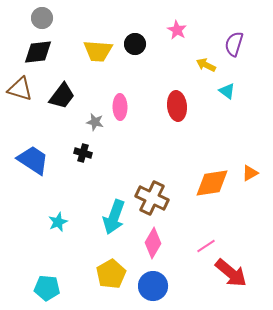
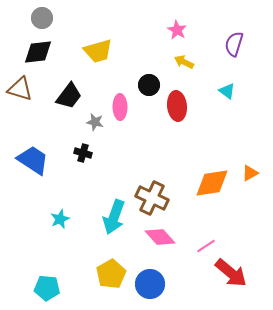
black circle: moved 14 px right, 41 px down
yellow trapezoid: rotated 20 degrees counterclockwise
yellow arrow: moved 22 px left, 3 px up
black trapezoid: moved 7 px right
cyan star: moved 2 px right, 3 px up
pink diamond: moved 7 px right, 6 px up; rotated 72 degrees counterclockwise
blue circle: moved 3 px left, 2 px up
